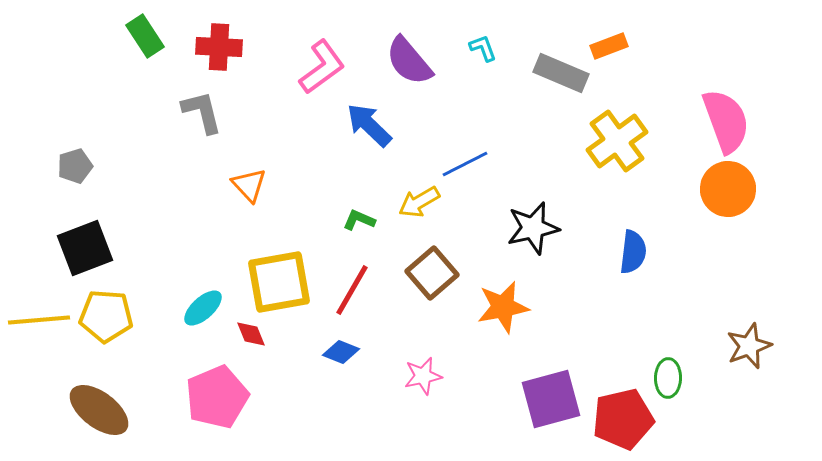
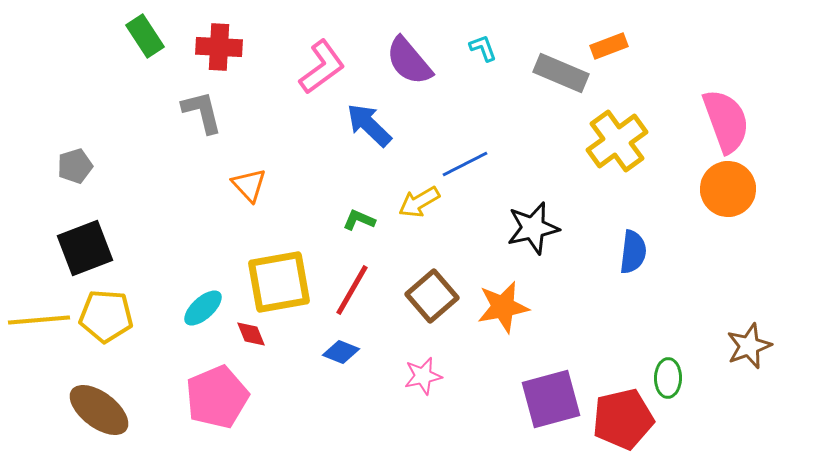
brown square: moved 23 px down
